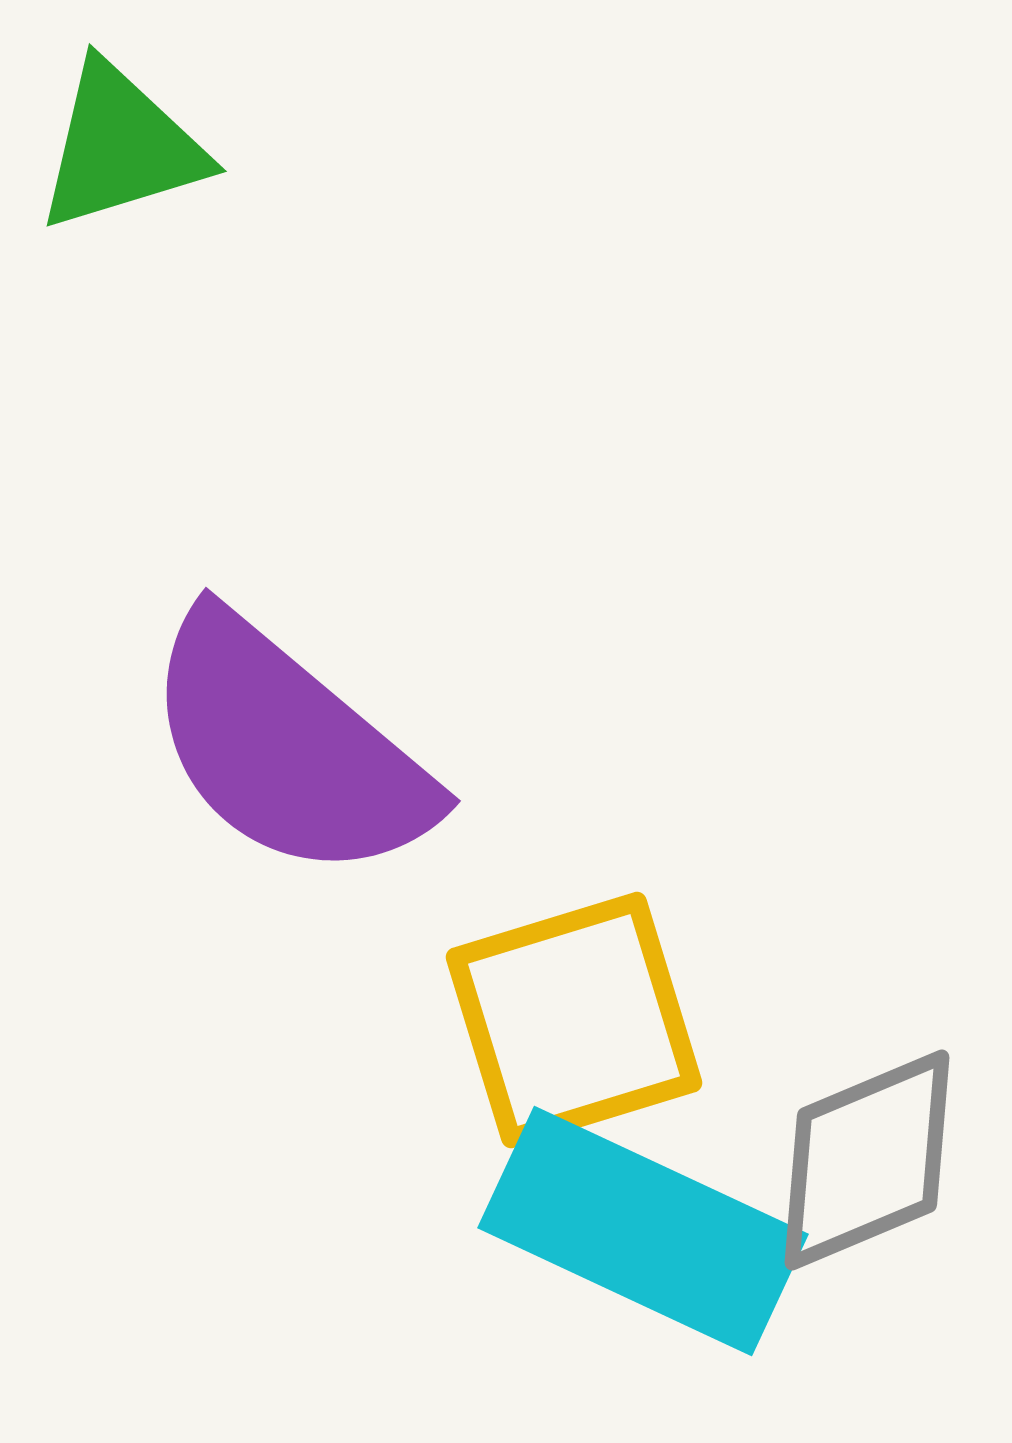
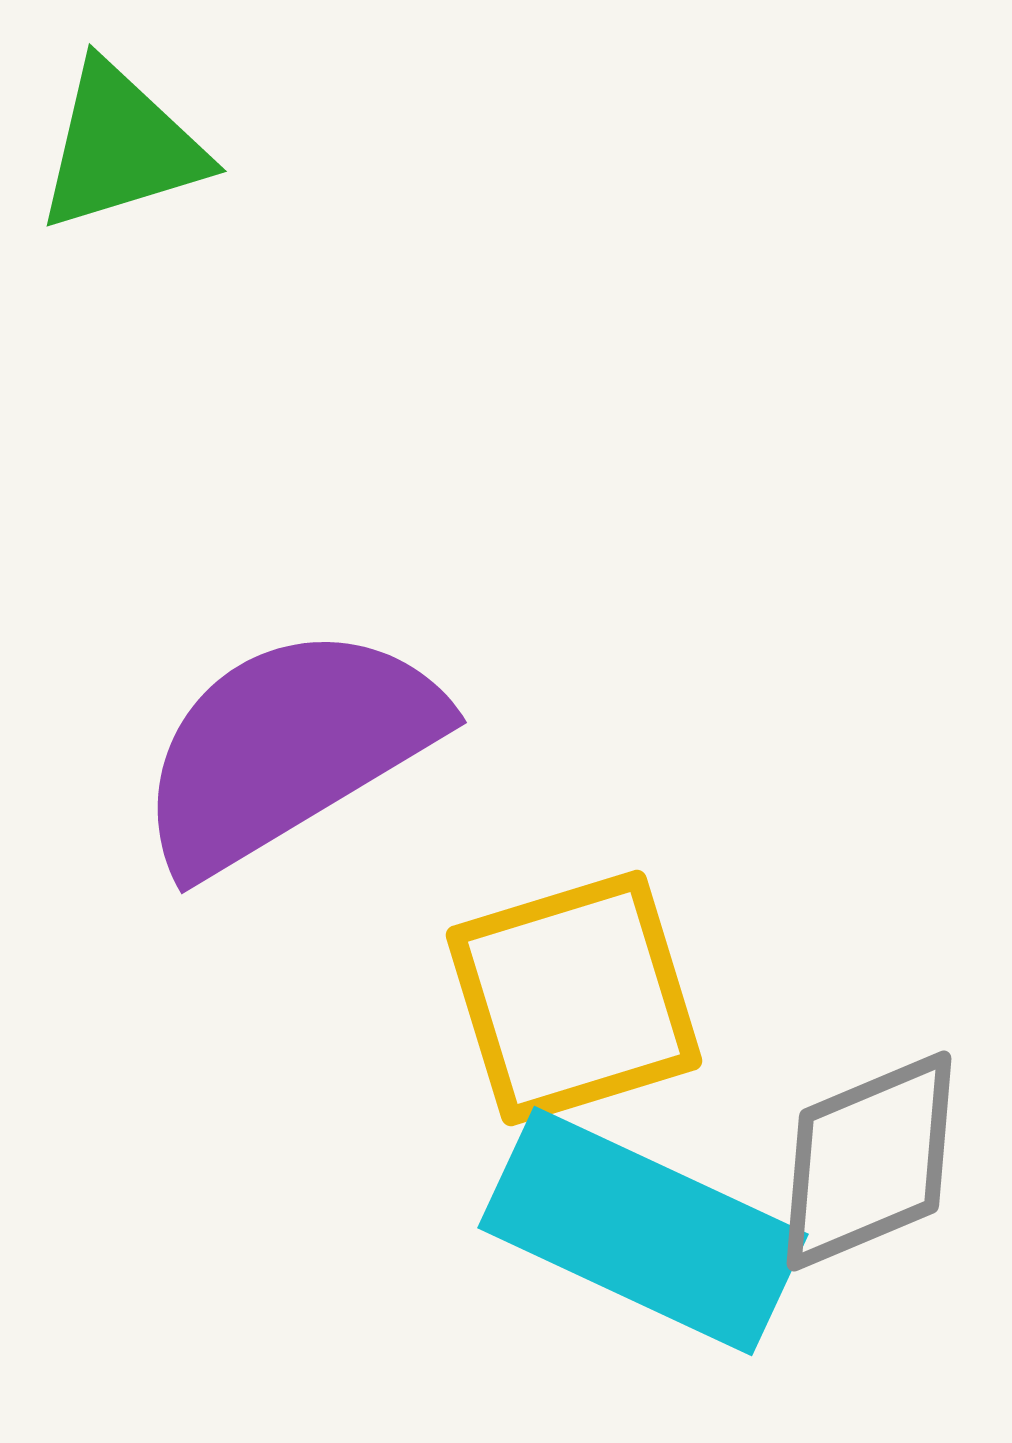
purple semicircle: rotated 109 degrees clockwise
yellow square: moved 22 px up
gray diamond: moved 2 px right, 1 px down
